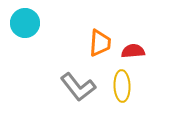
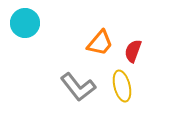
orange trapezoid: rotated 36 degrees clockwise
red semicircle: rotated 65 degrees counterclockwise
yellow ellipse: rotated 12 degrees counterclockwise
